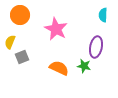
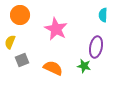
gray square: moved 3 px down
orange semicircle: moved 6 px left
